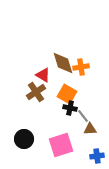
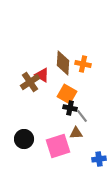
brown diamond: rotated 20 degrees clockwise
orange cross: moved 2 px right, 3 px up; rotated 21 degrees clockwise
red triangle: moved 1 px left
brown cross: moved 6 px left, 10 px up
gray line: moved 1 px left
brown triangle: moved 14 px left, 4 px down
pink square: moved 3 px left, 1 px down
blue cross: moved 2 px right, 3 px down
